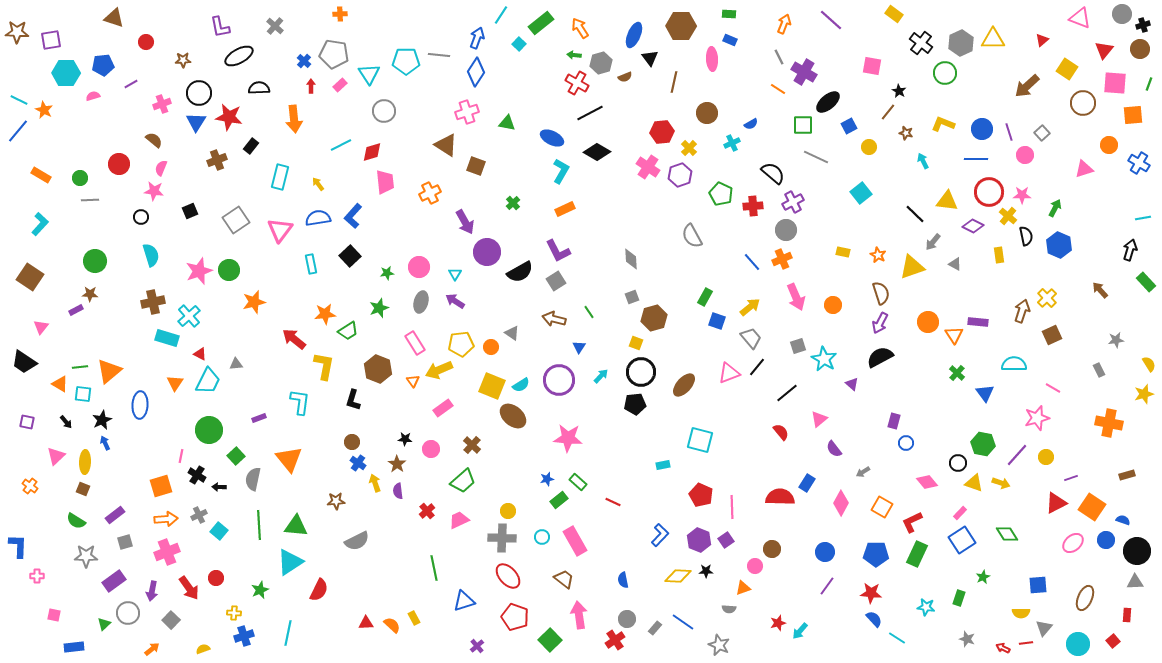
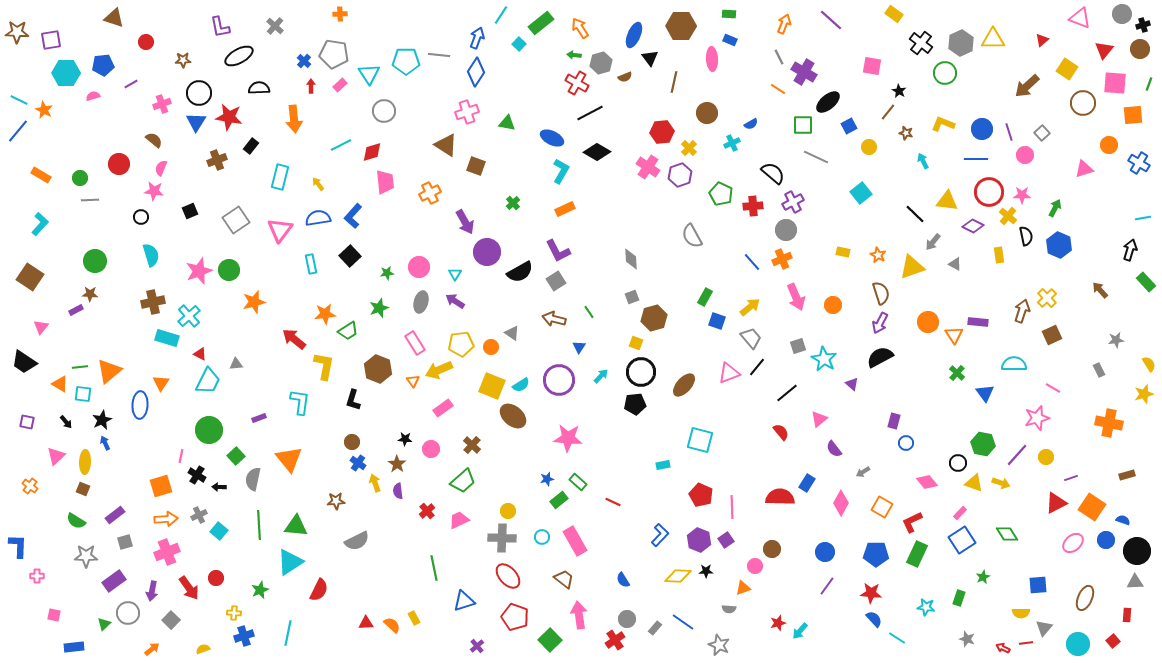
orange triangle at (175, 383): moved 14 px left
blue semicircle at (623, 580): rotated 21 degrees counterclockwise
